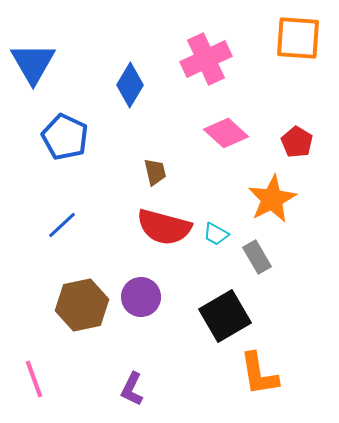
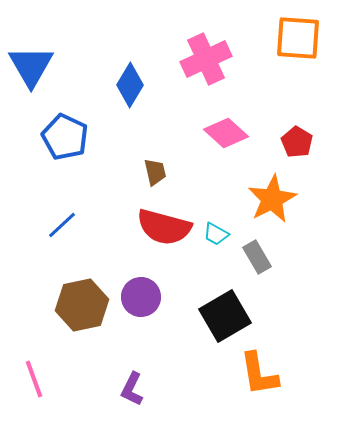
blue triangle: moved 2 px left, 3 px down
